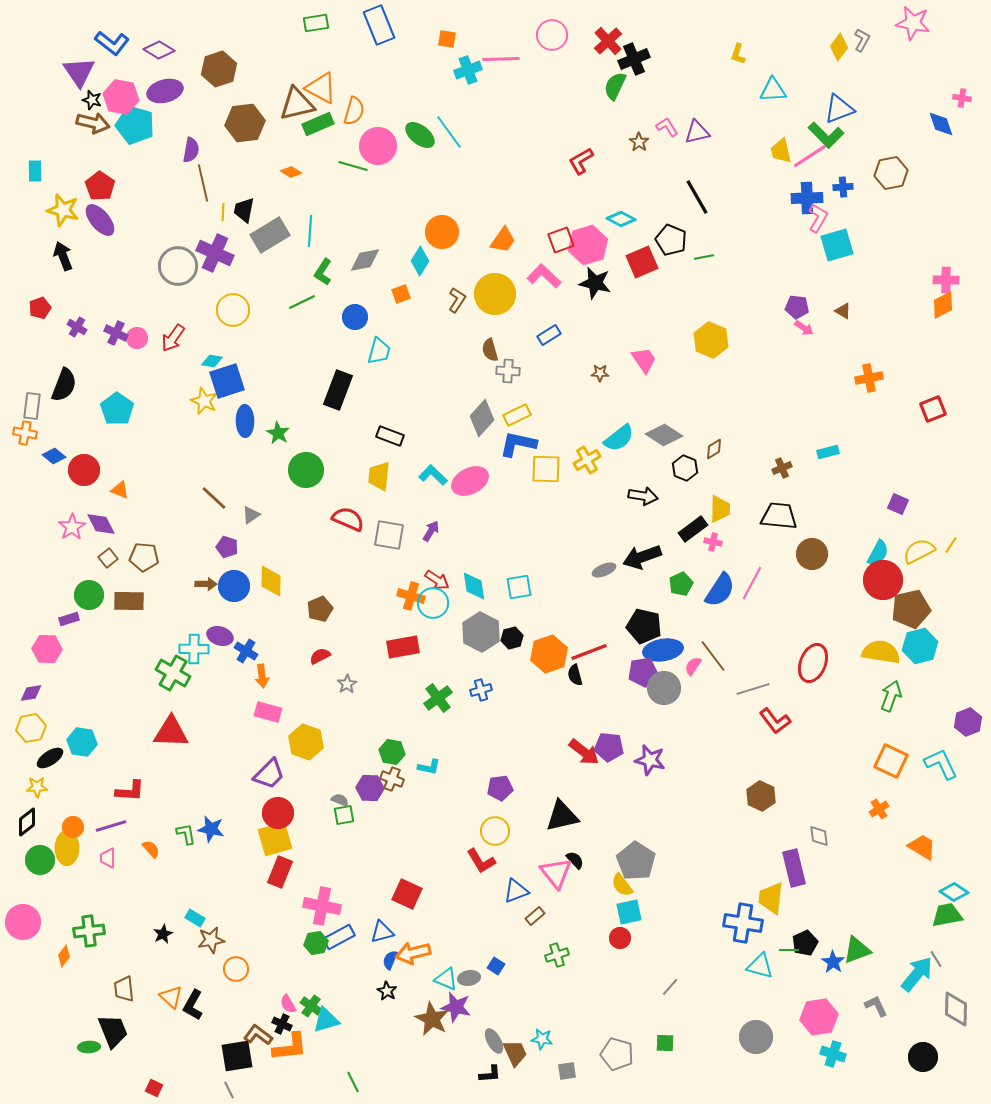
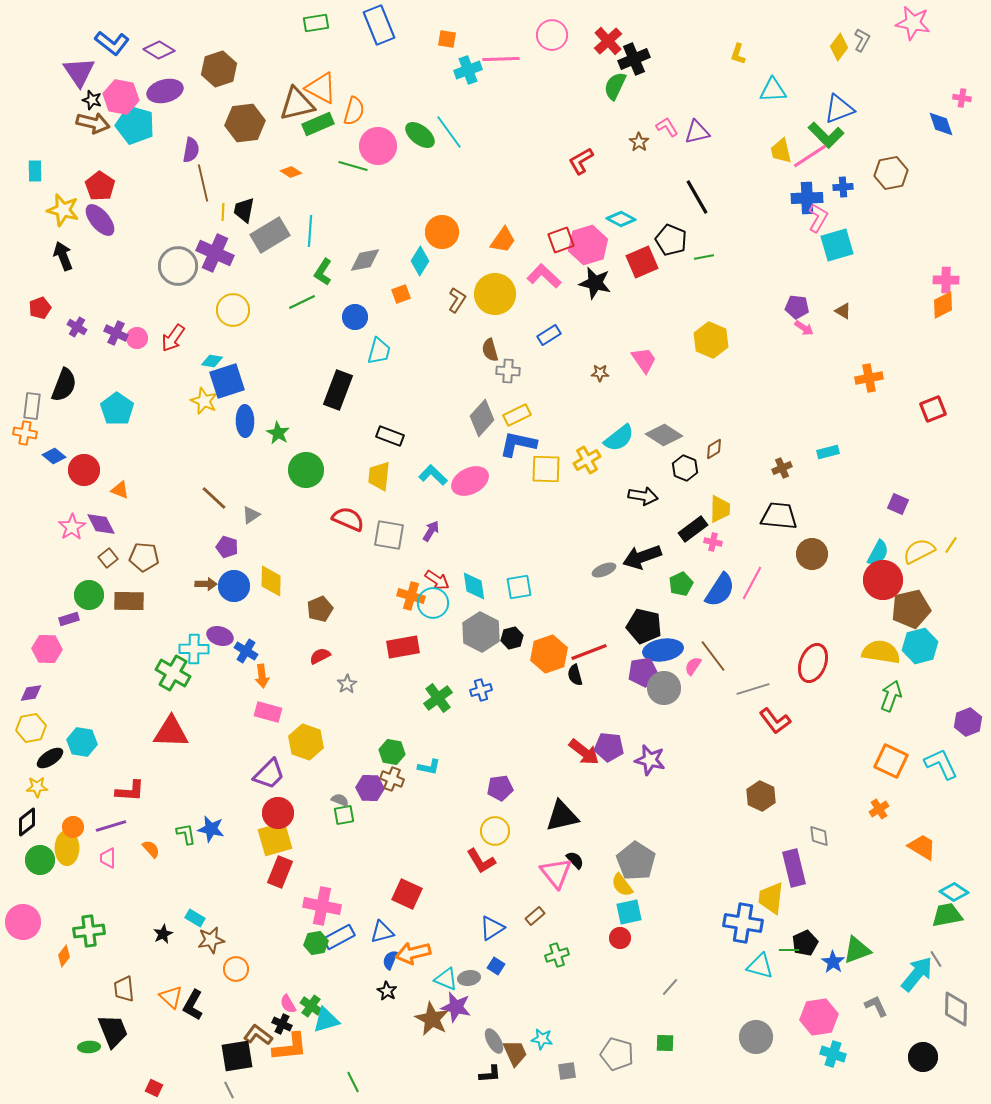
blue triangle at (516, 891): moved 24 px left, 37 px down; rotated 12 degrees counterclockwise
